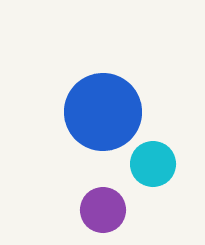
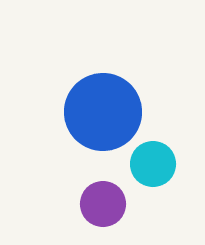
purple circle: moved 6 px up
